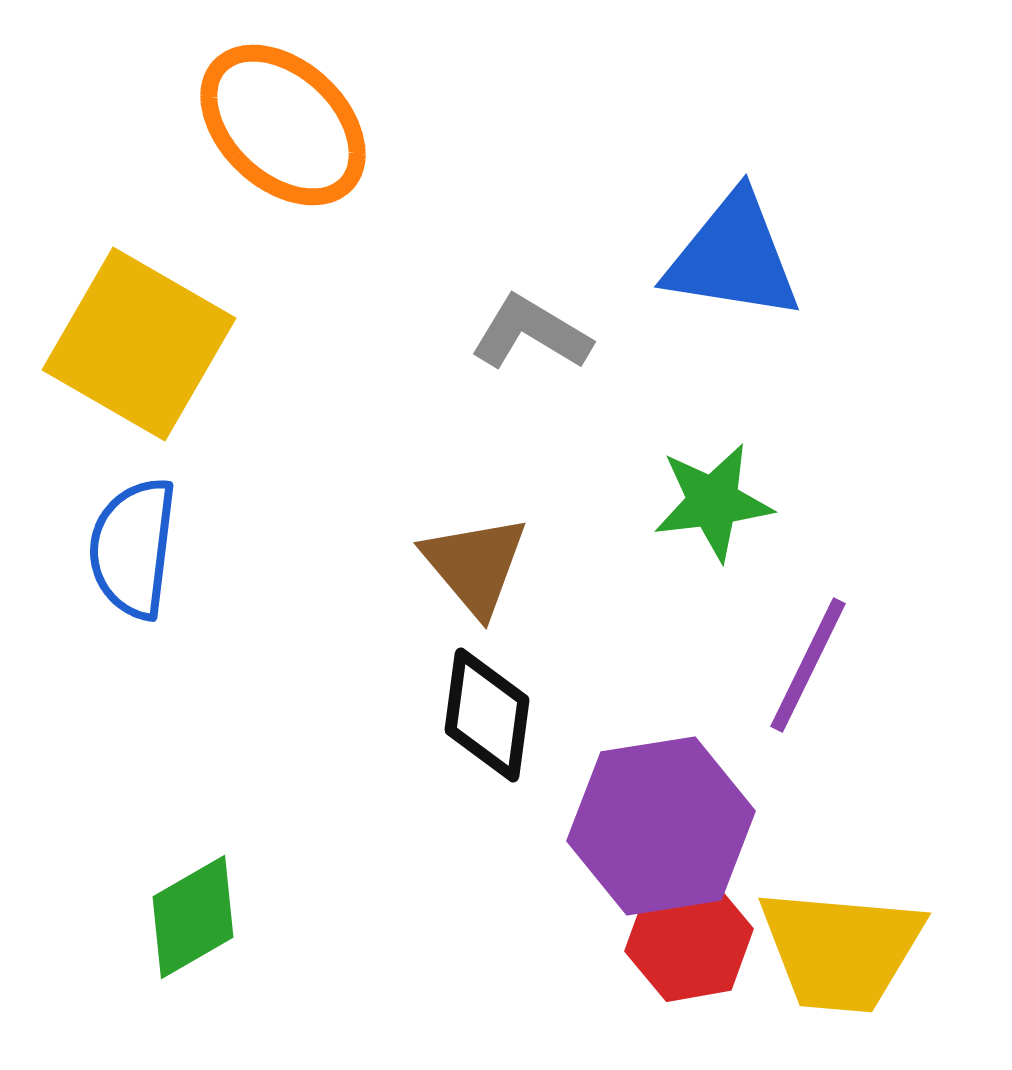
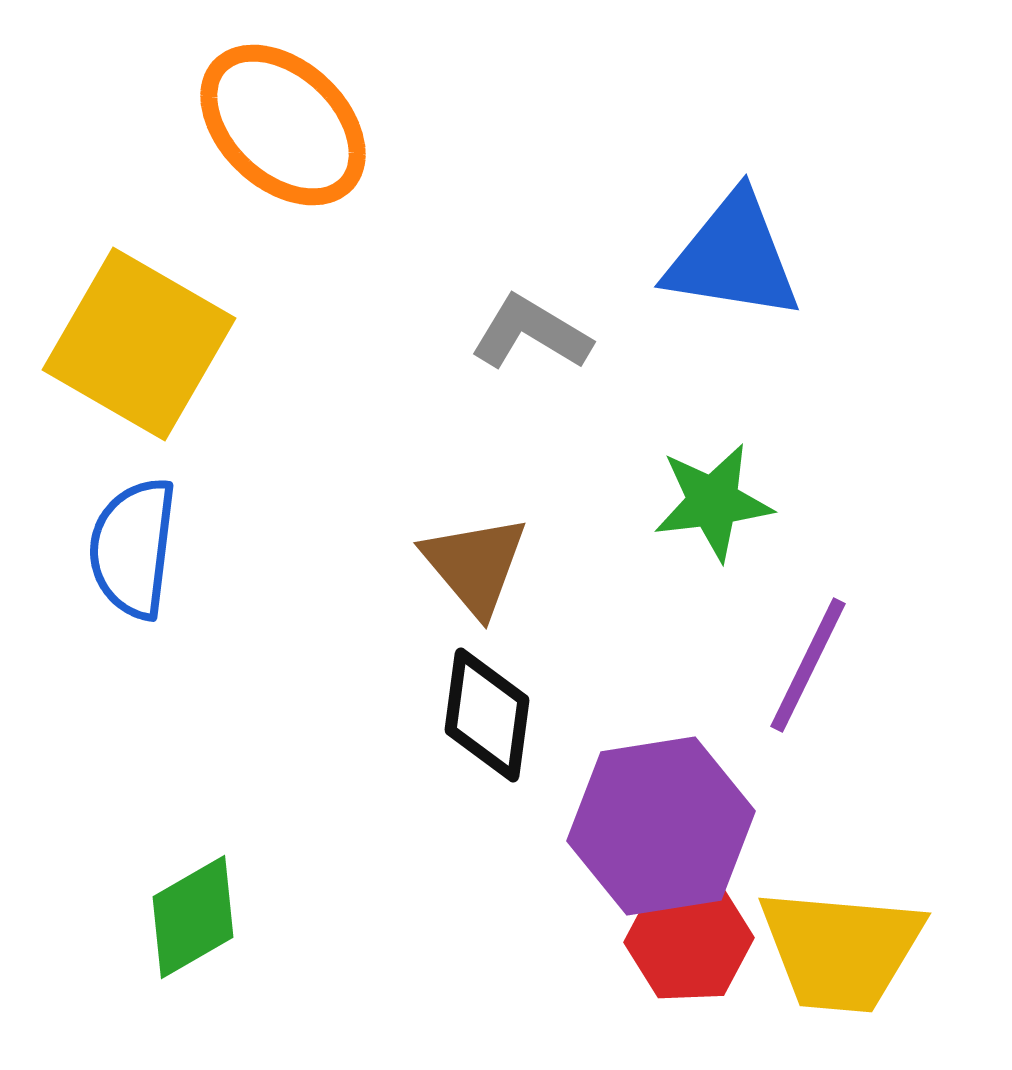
red hexagon: rotated 8 degrees clockwise
